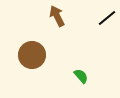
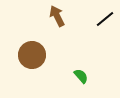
black line: moved 2 px left, 1 px down
